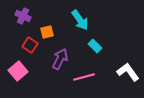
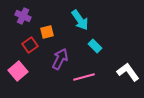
red square: rotated 21 degrees clockwise
